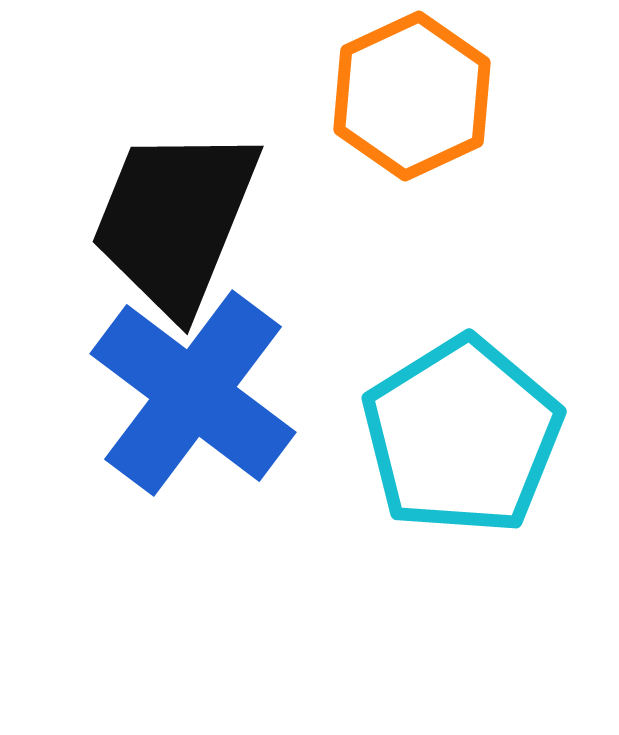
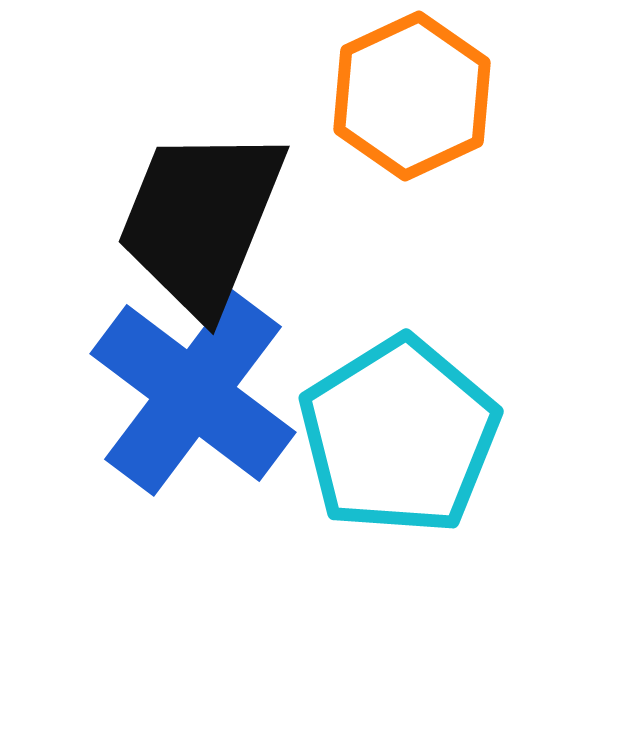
black trapezoid: moved 26 px right
cyan pentagon: moved 63 px left
